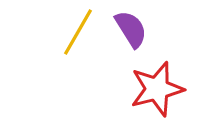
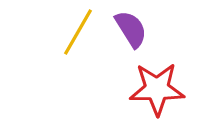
red star: rotated 14 degrees clockwise
